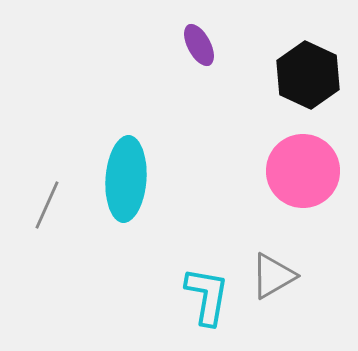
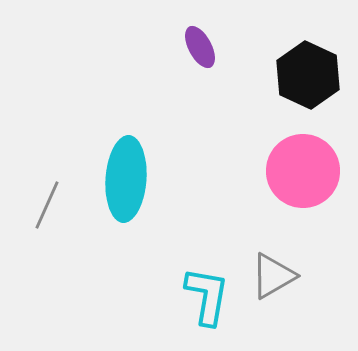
purple ellipse: moved 1 px right, 2 px down
